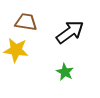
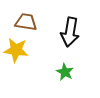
black arrow: rotated 136 degrees clockwise
